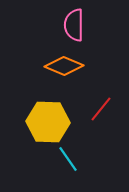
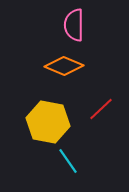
red line: rotated 8 degrees clockwise
yellow hexagon: rotated 9 degrees clockwise
cyan line: moved 2 px down
